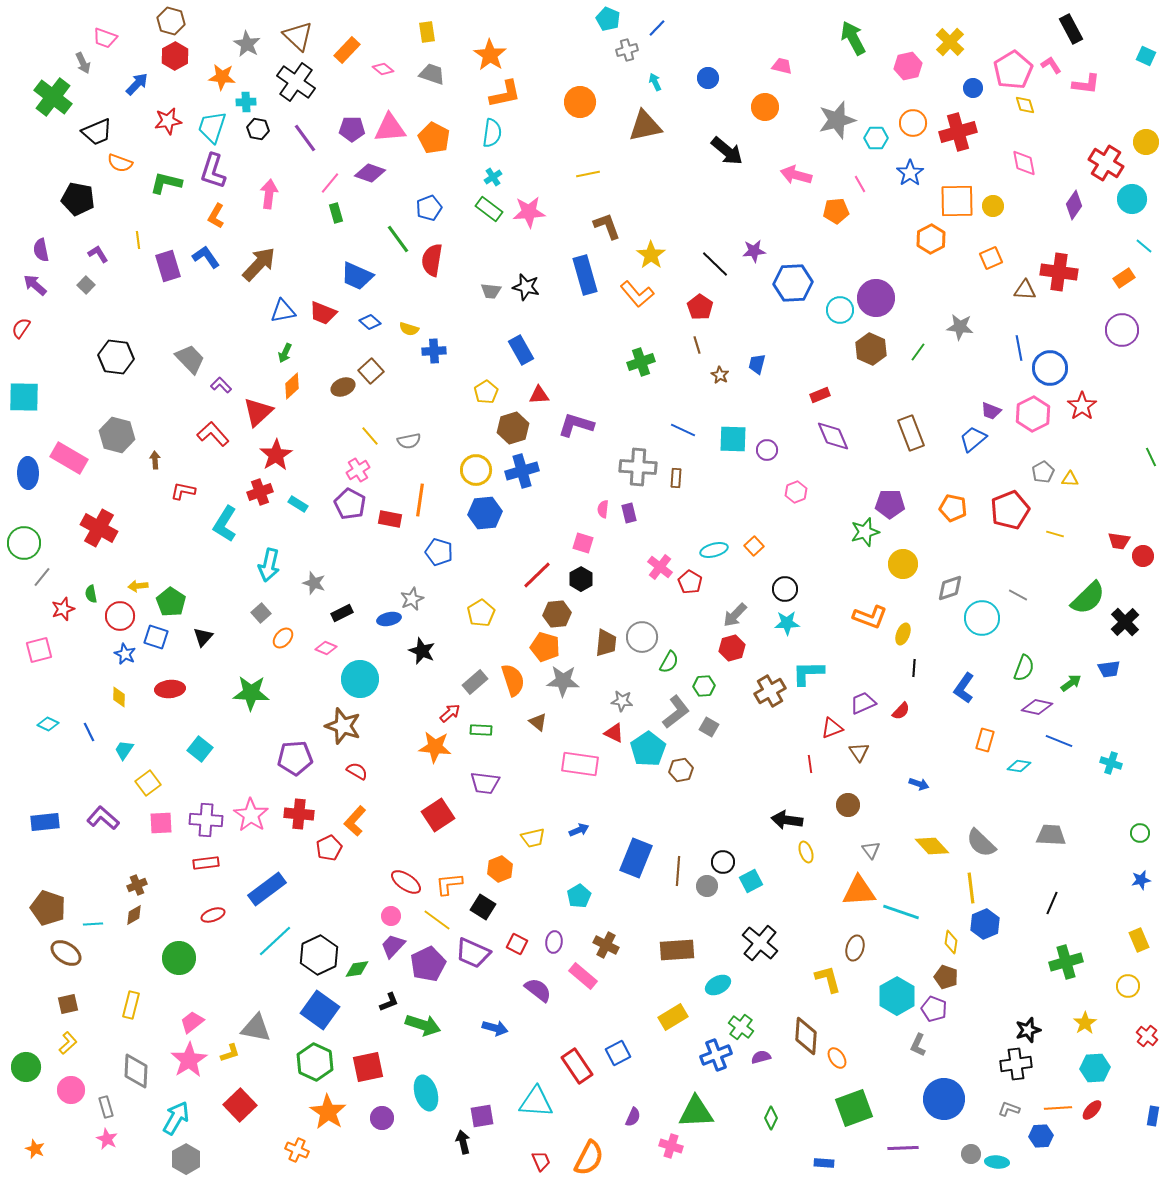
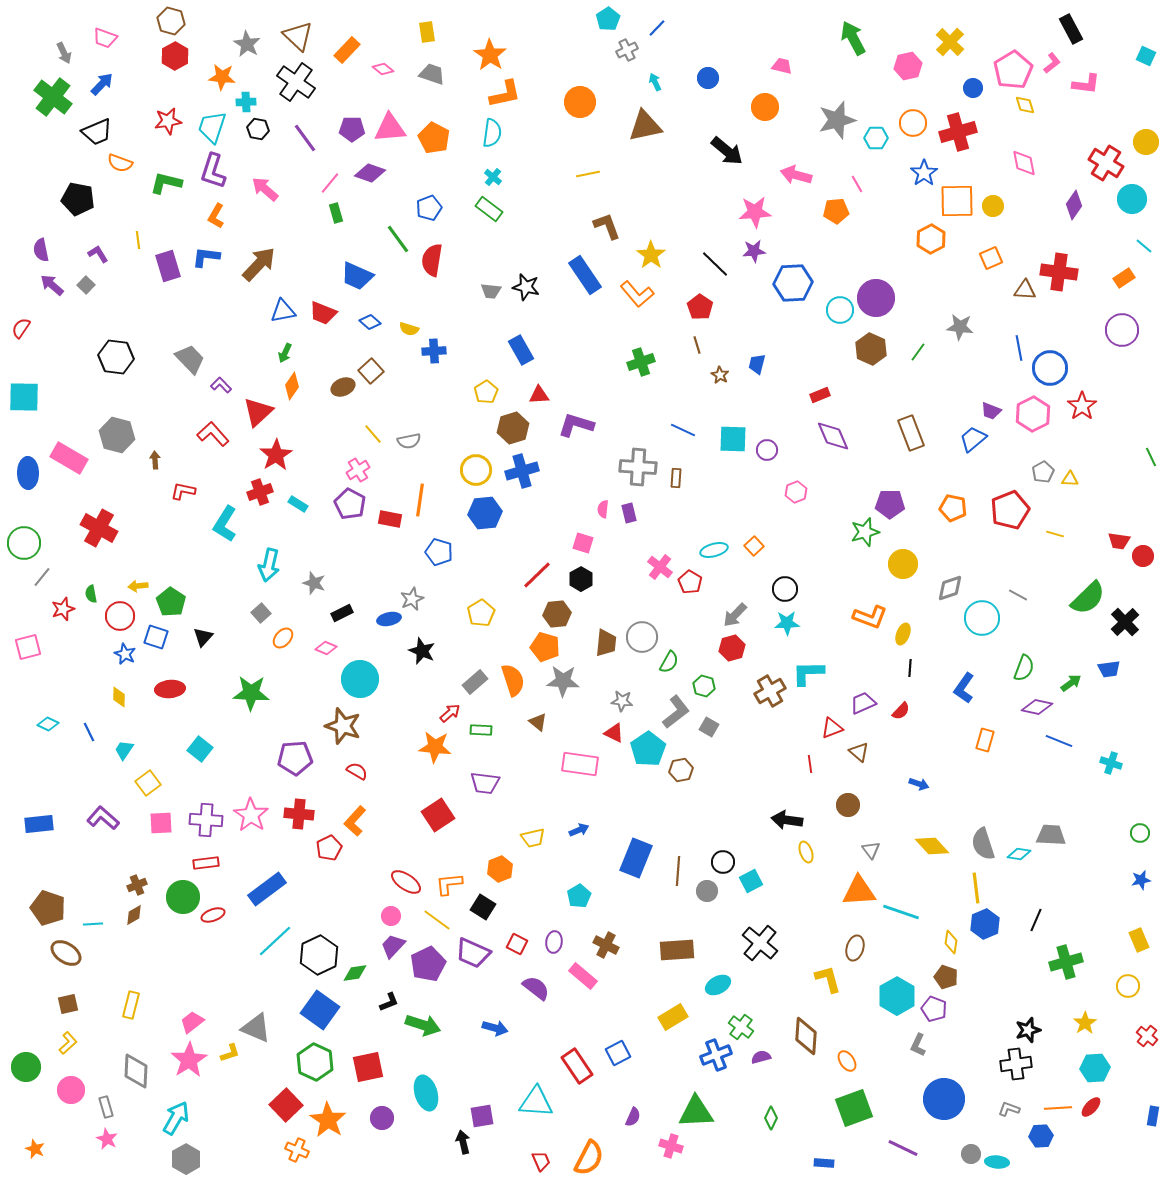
cyan pentagon at (608, 19): rotated 15 degrees clockwise
gray cross at (627, 50): rotated 10 degrees counterclockwise
gray arrow at (83, 63): moved 19 px left, 10 px up
pink L-shape at (1051, 65): moved 1 px right, 2 px up; rotated 85 degrees clockwise
blue arrow at (137, 84): moved 35 px left
blue star at (910, 173): moved 14 px right
cyan cross at (493, 177): rotated 18 degrees counterclockwise
pink line at (860, 184): moved 3 px left
pink arrow at (269, 194): moved 4 px left, 5 px up; rotated 56 degrees counterclockwise
pink star at (529, 212): moved 226 px right
blue L-shape at (206, 257): rotated 48 degrees counterclockwise
blue rectangle at (585, 275): rotated 18 degrees counterclockwise
purple arrow at (35, 285): moved 17 px right
orange diamond at (292, 386): rotated 12 degrees counterclockwise
yellow line at (370, 436): moved 3 px right, 2 px up
pink square at (39, 650): moved 11 px left, 3 px up
black line at (914, 668): moved 4 px left
green hexagon at (704, 686): rotated 20 degrees clockwise
brown triangle at (859, 752): rotated 15 degrees counterclockwise
cyan diamond at (1019, 766): moved 88 px down
blue rectangle at (45, 822): moved 6 px left, 2 px down
gray semicircle at (981, 843): moved 2 px right, 1 px down; rotated 28 degrees clockwise
gray circle at (707, 886): moved 5 px down
yellow line at (971, 888): moved 5 px right
black line at (1052, 903): moved 16 px left, 17 px down
green circle at (179, 958): moved 4 px right, 61 px up
green diamond at (357, 969): moved 2 px left, 4 px down
purple semicircle at (538, 990): moved 2 px left, 2 px up
gray triangle at (256, 1028): rotated 12 degrees clockwise
orange ellipse at (837, 1058): moved 10 px right, 3 px down
red square at (240, 1105): moved 46 px right
red ellipse at (1092, 1110): moved 1 px left, 3 px up
orange star at (328, 1112): moved 8 px down
purple line at (903, 1148): rotated 28 degrees clockwise
